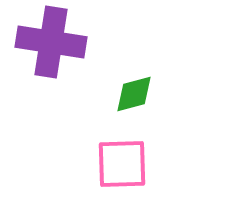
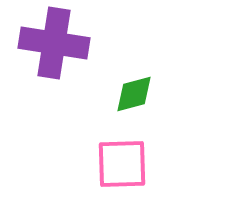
purple cross: moved 3 px right, 1 px down
